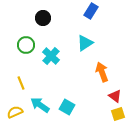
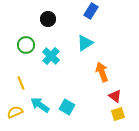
black circle: moved 5 px right, 1 px down
